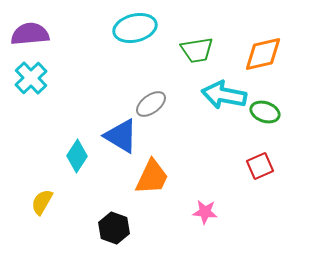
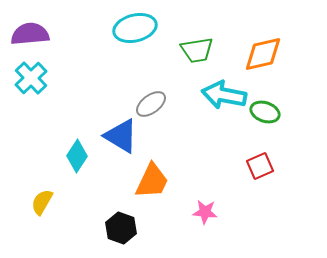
orange trapezoid: moved 4 px down
black hexagon: moved 7 px right
